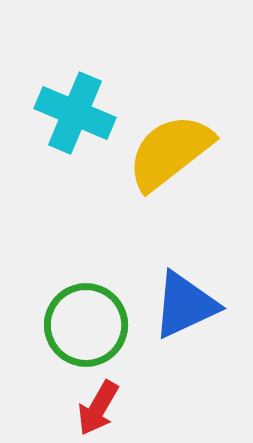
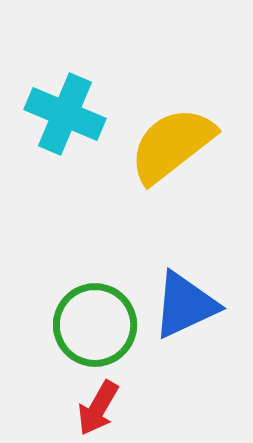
cyan cross: moved 10 px left, 1 px down
yellow semicircle: moved 2 px right, 7 px up
green circle: moved 9 px right
